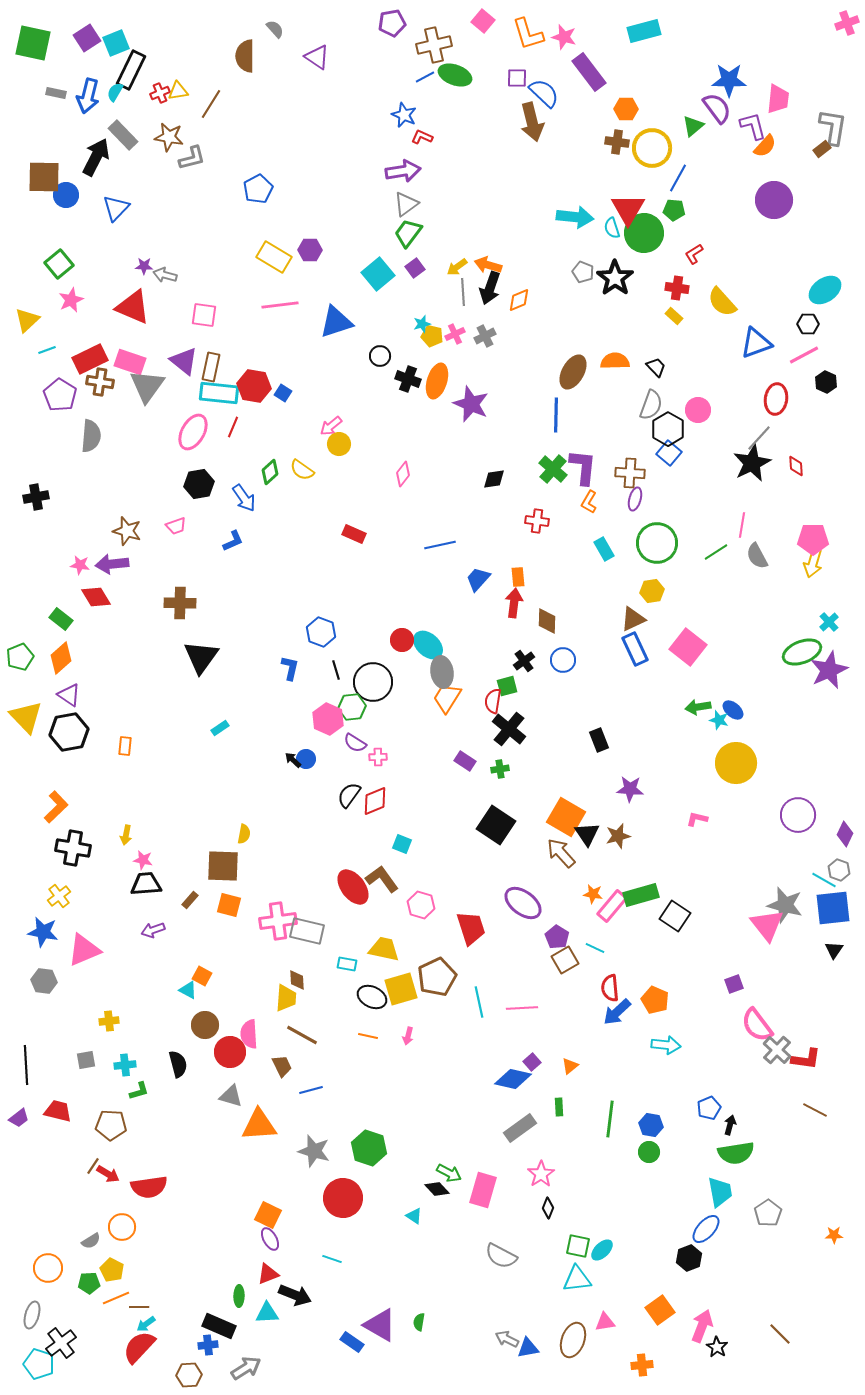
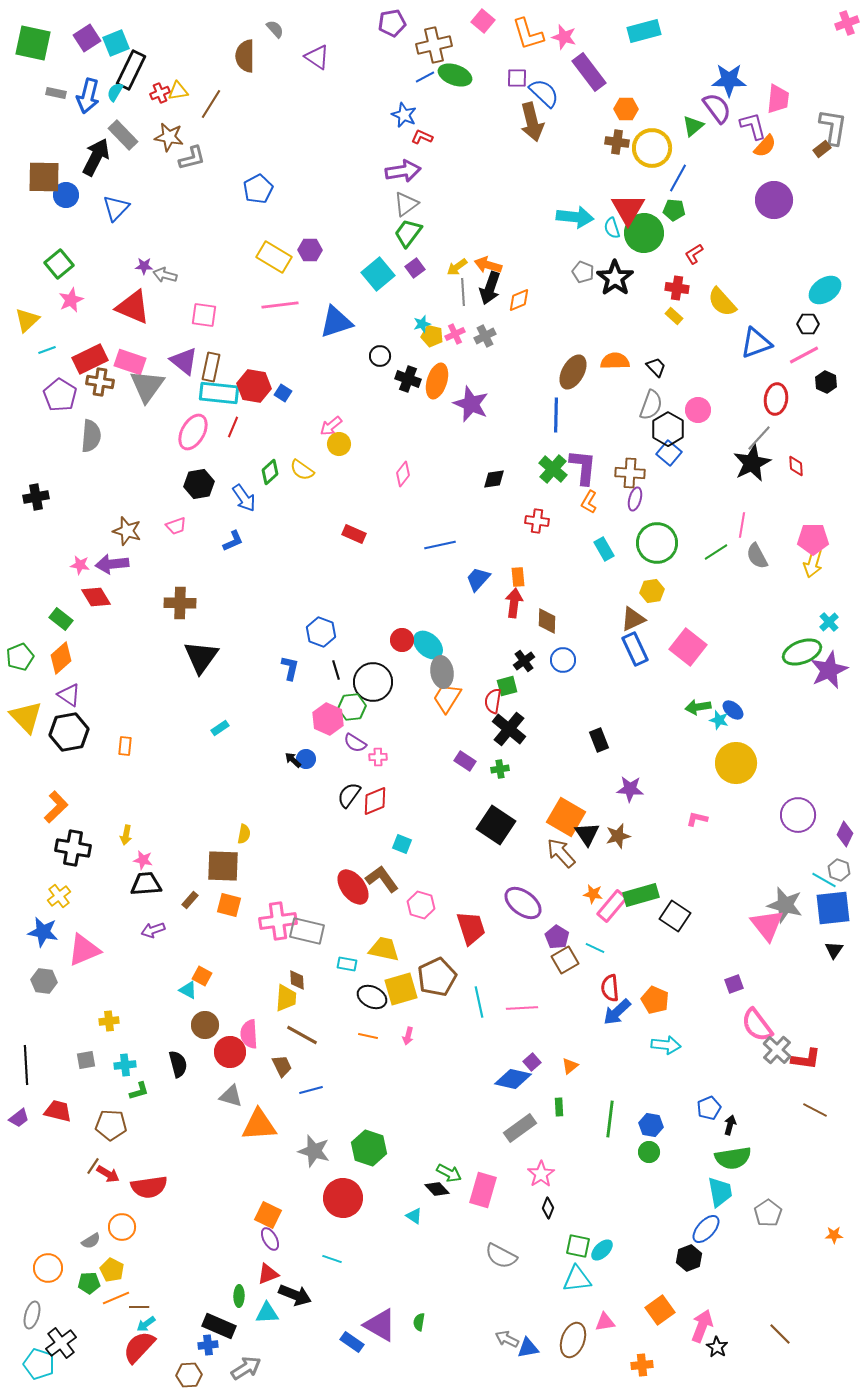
green semicircle at (736, 1153): moved 3 px left, 5 px down
